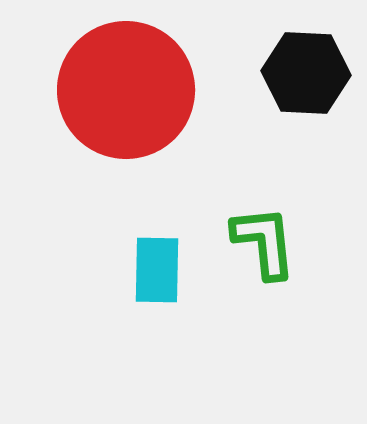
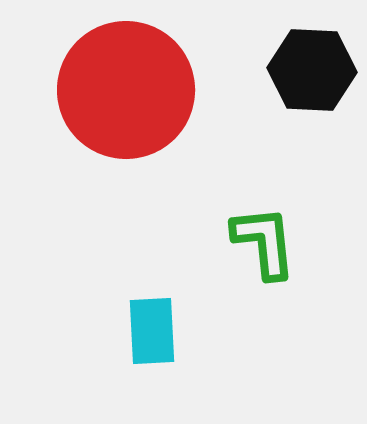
black hexagon: moved 6 px right, 3 px up
cyan rectangle: moved 5 px left, 61 px down; rotated 4 degrees counterclockwise
